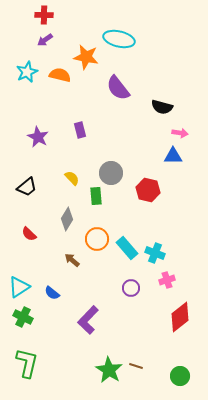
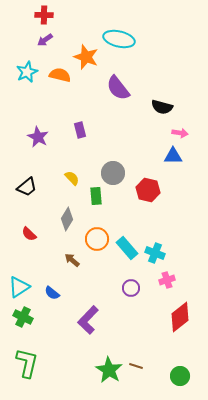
orange star: rotated 10 degrees clockwise
gray circle: moved 2 px right
